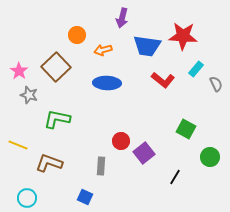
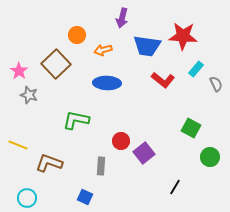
brown square: moved 3 px up
green L-shape: moved 19 px right, 1 px down
green square: moved 5 px right, 1 px up
black line: moved 10 px down
